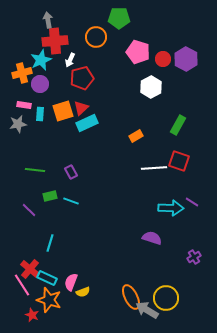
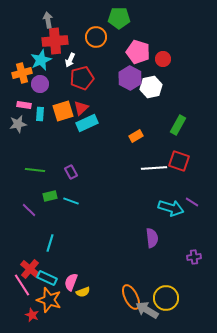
purple hexagon at (186, 59): moved 56 px left, 19 px down
white hexagon at (151, 87): rotated 15 degrees clockwise
cyan arrow at (171, 208): rotated 15 degrees clockwise
purple semicircle at (152, 238): rotated 66 degrees clockwise
purple cross at (194, 257): rotated 24 degrees clockwise
